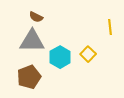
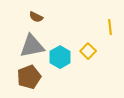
gray triangle: moved 5 px down; rotated 12 degrees counterclockwise
yellow square: moved 3 px up
